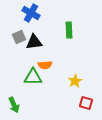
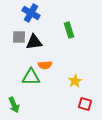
green rectangle: rotated 14 degrees counterclockwise
gray square: rotated 24 degrees clockwise
green triangle: moved 2 px left
red square: moved 1 px left, 1 px down
